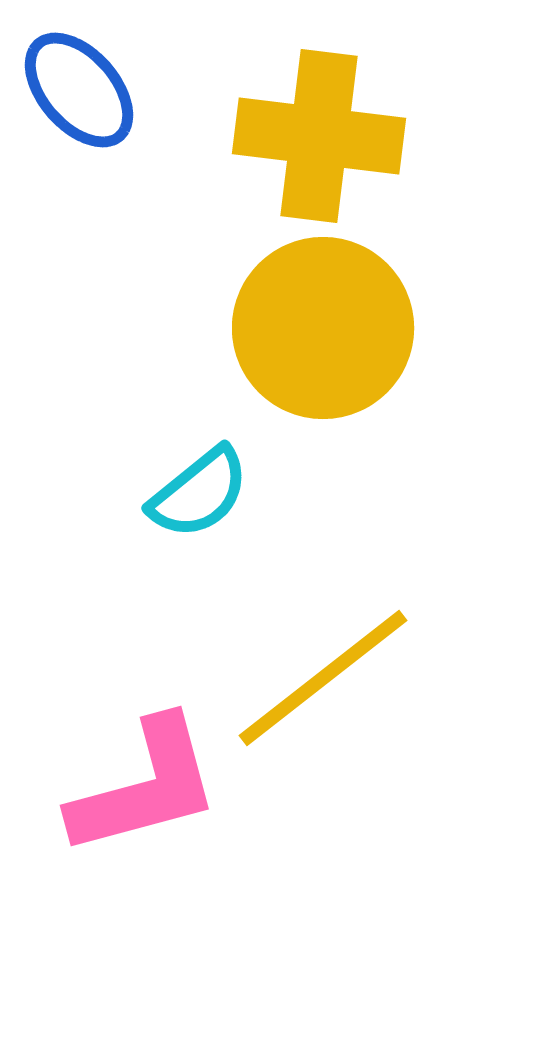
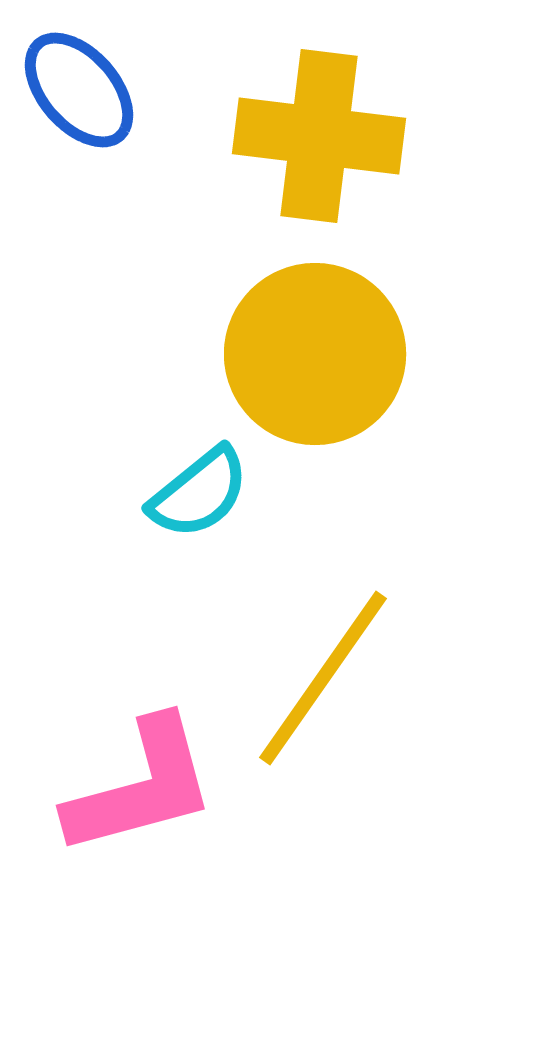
yellow circle: moved 8 px left, 26 px down
yellow line: rotated 17 degrees counterclockwise
pink L-shape: moved 4 px left
